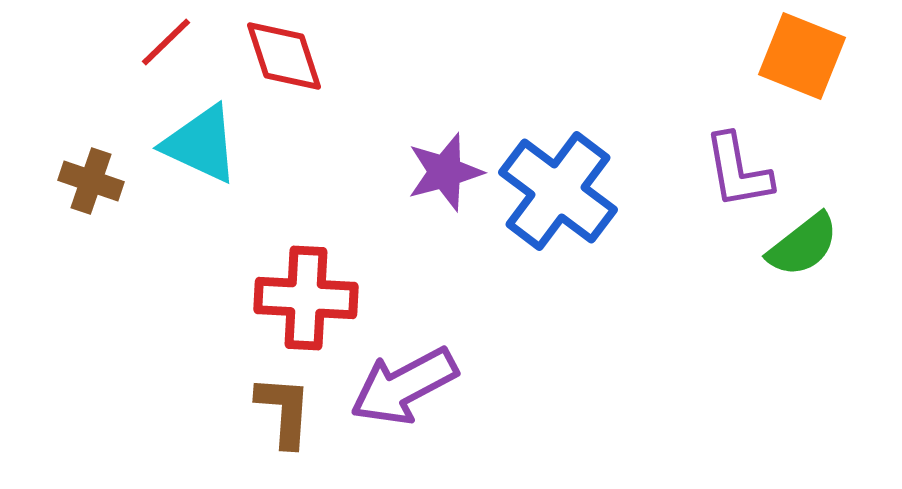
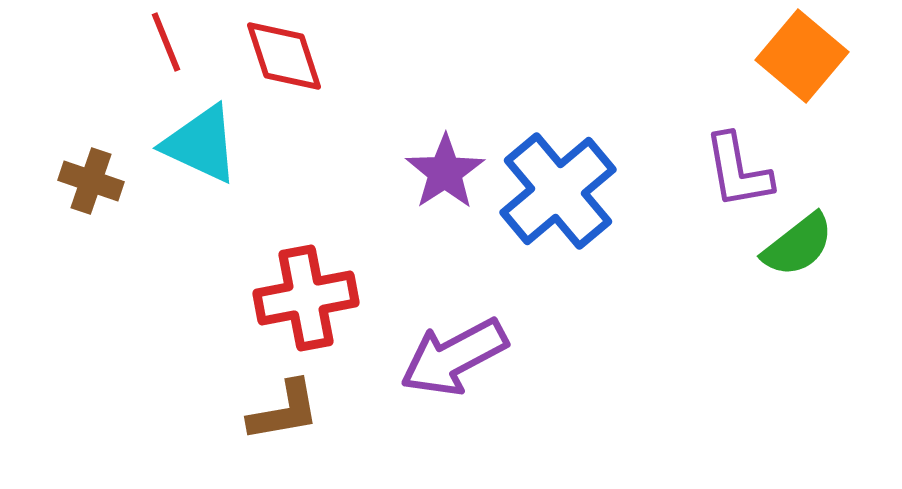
red line: rotated 68 degrees counterclockwise
orange square: rotated 18 degrees clockwise
purple star: rotated 18 degrees counterclockwise
blue cross: rotated 13 degrees clockwise
green semicircle: moved 5 px left
red cross: rotated 14 degrees counterclockwise
purple arrow: moved 50 px right, 29 px up
brown L-shape: rotated 76 degrees clockwise
